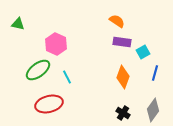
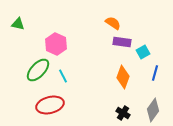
orange semicircle: moved 4 px left, 2 px down
green ellipse: rotated 10 degrees counterclockwise
cyan line: moved 4 px left, 1 px up
red ellipse: moved 1 px right, 1 px down
